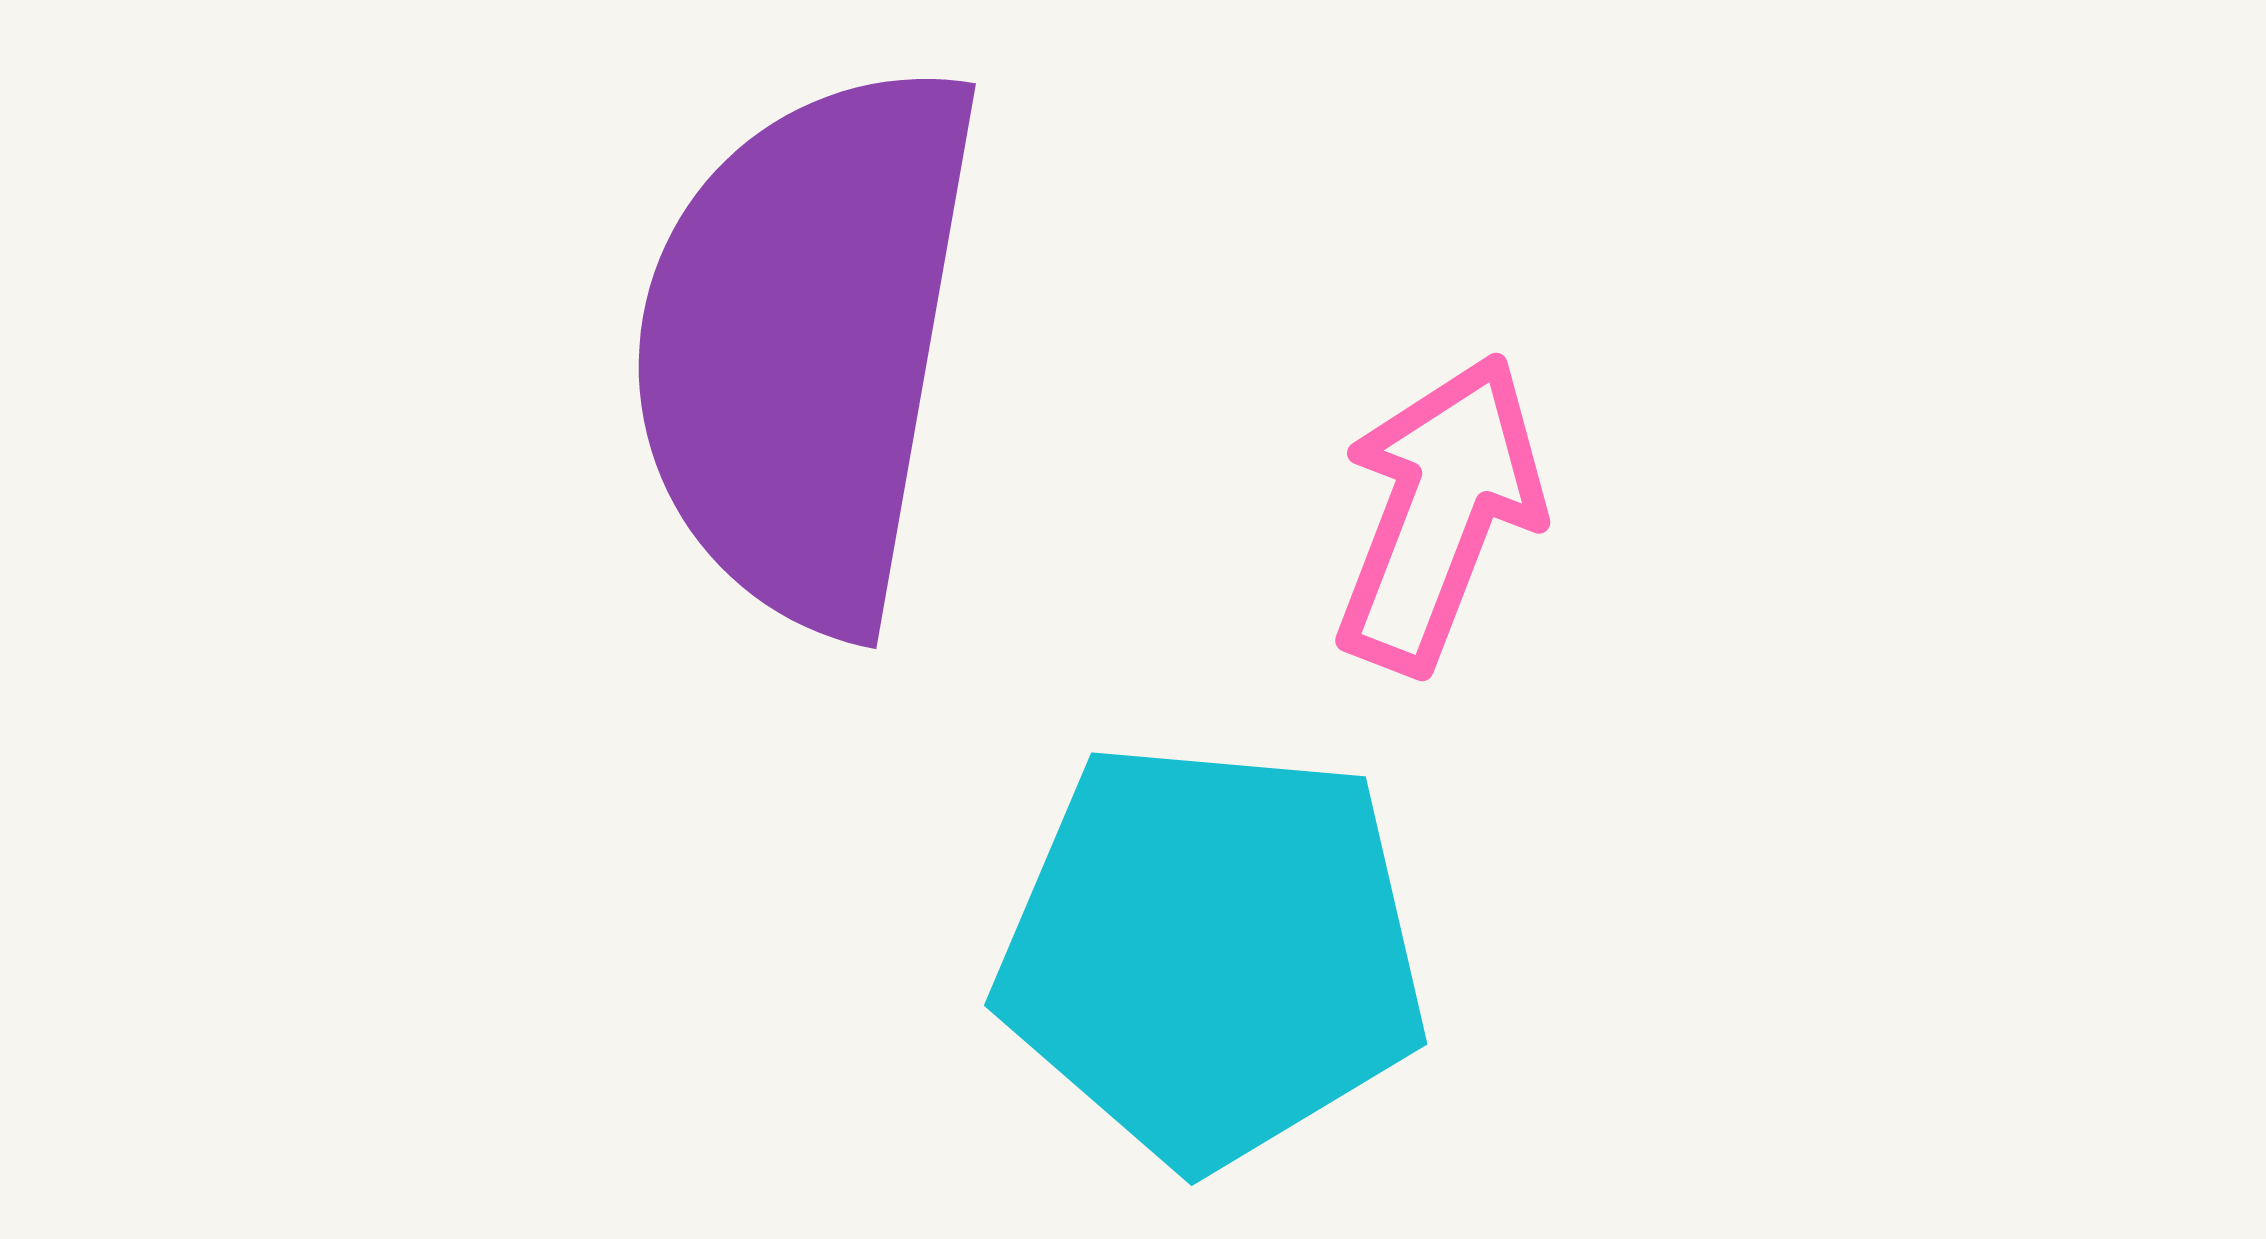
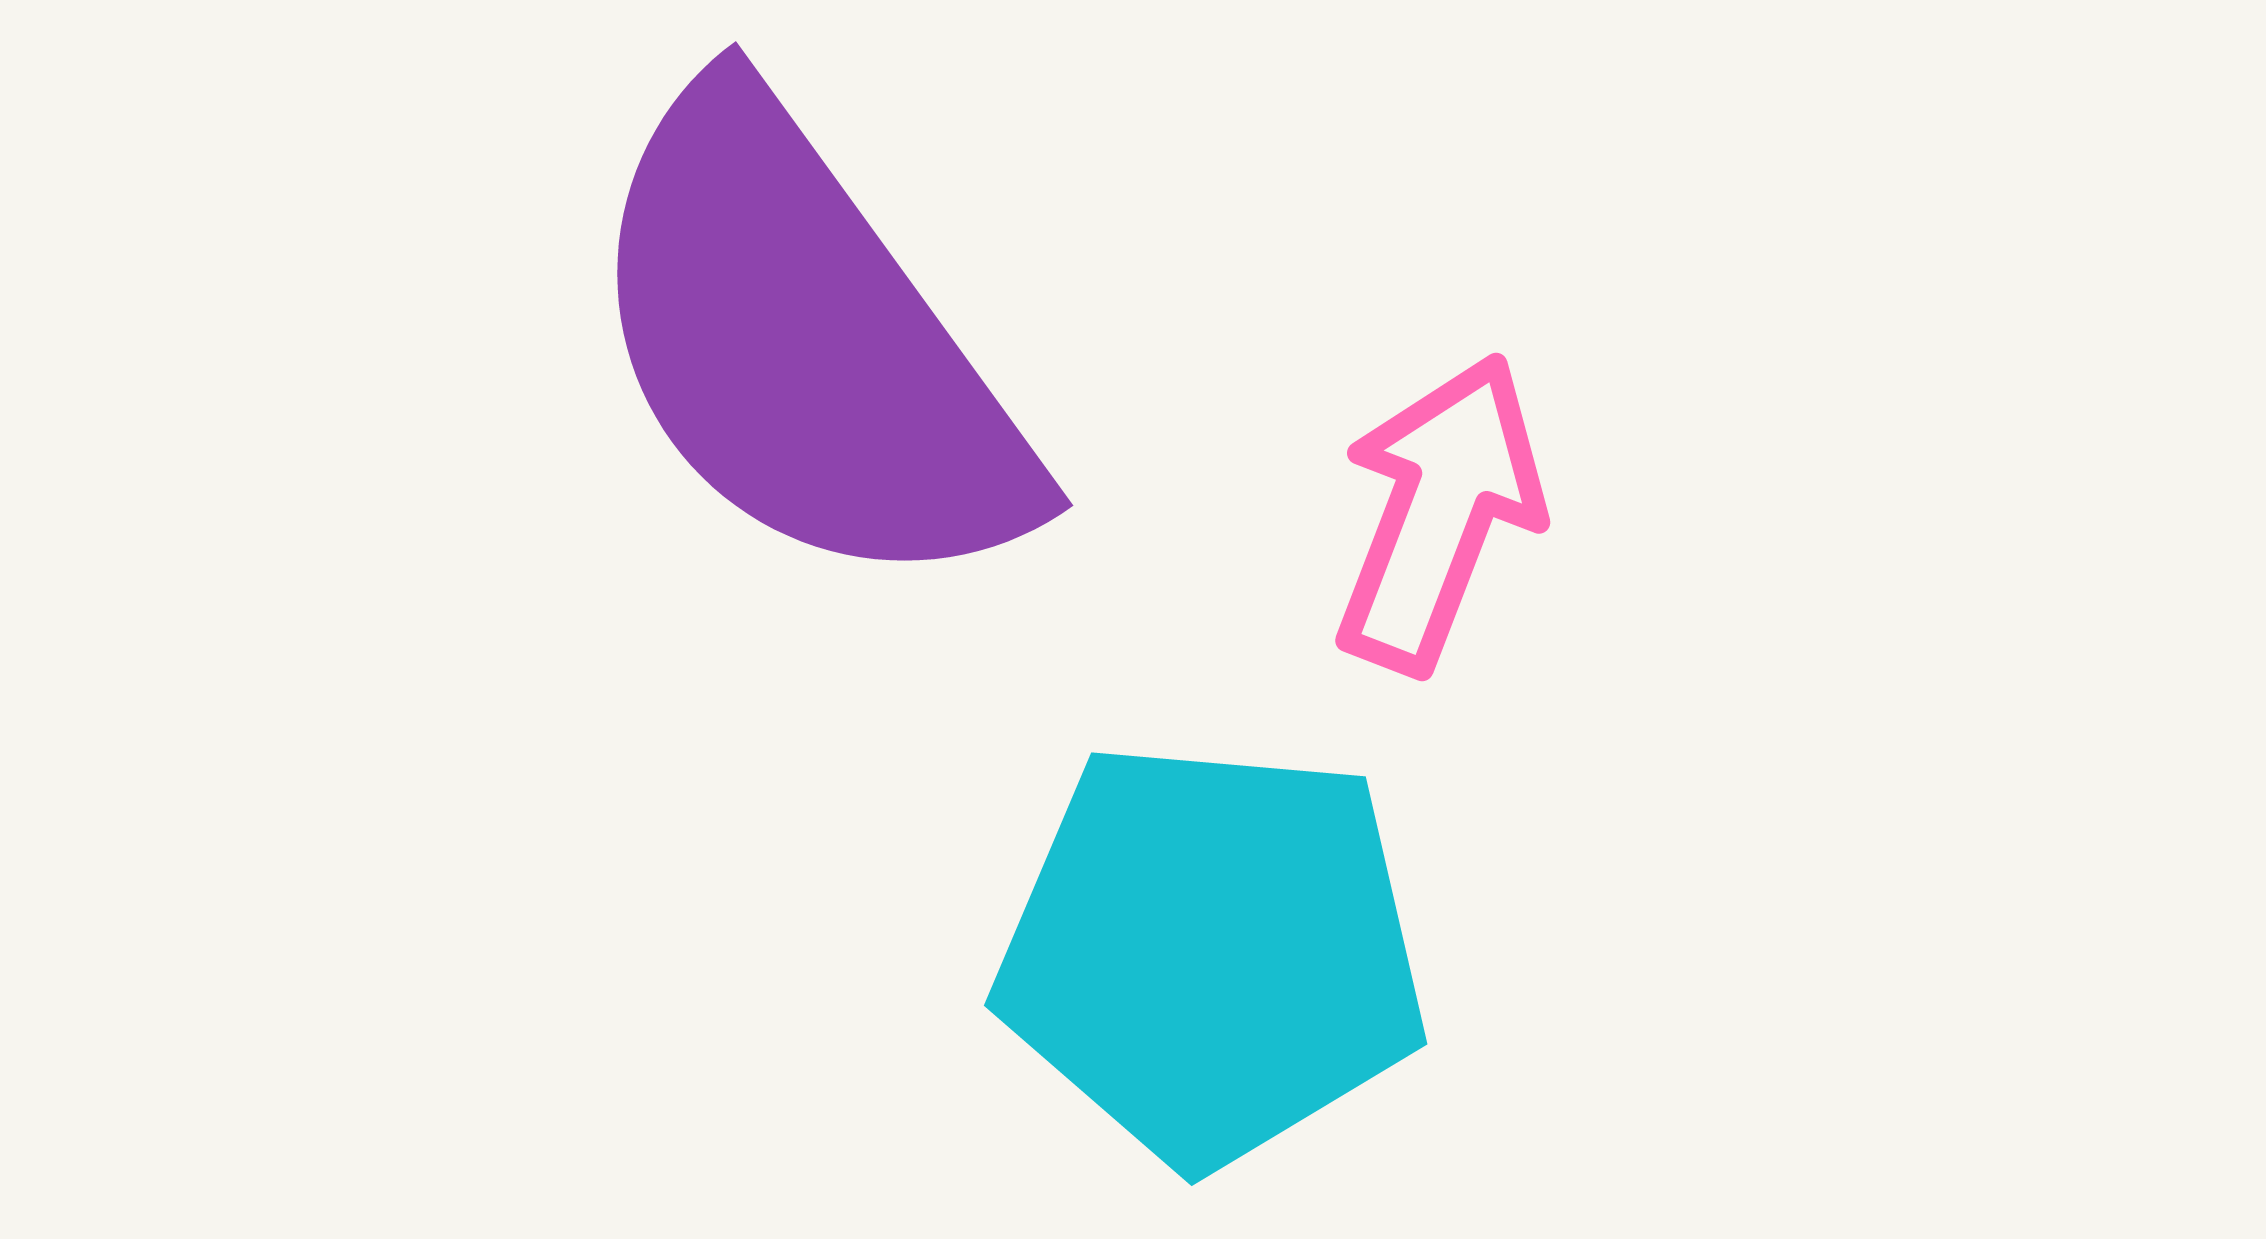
purple semicircle: rotated 46 degrees counterclockwise
